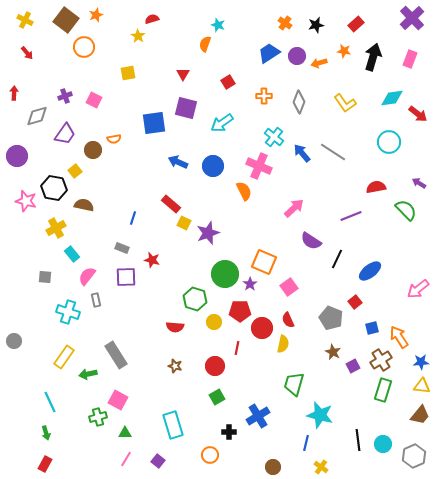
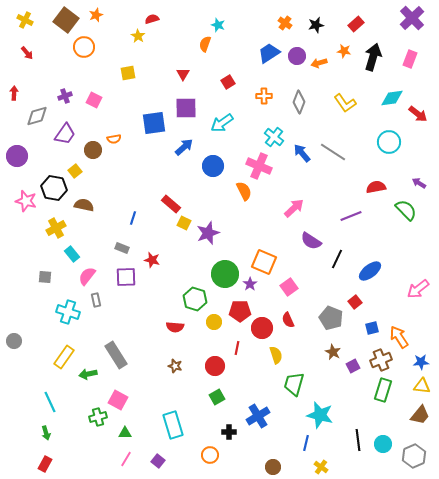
purple square at (186, 108): rotated 15 degrees counterclockwise
blue arrow at (178, 162): moved 6 px right, 15 px up; rotated 114 degrees clockwise
yellow semicircle at (283, 344): moved 7 px left, 11 px down; rotated 30 degrees counterclockwise
brown cross at (381, 360): rotated 10 degrees clockwise
